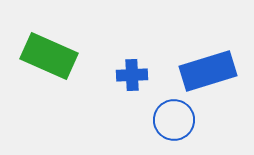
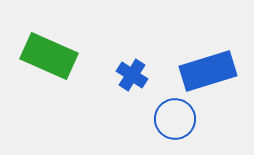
blue cross: rotated 36 degrees clockwise
blue circle: moved 1 px right, 1 px up
